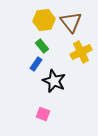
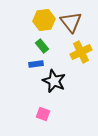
blue rectangle: rotated 48 degrees clockwise
